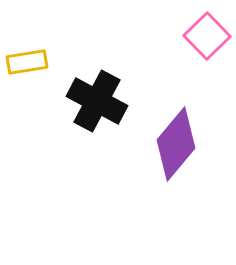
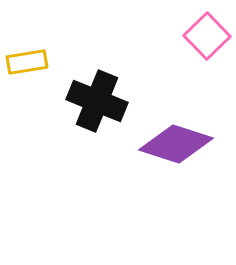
black cross: rotated 6 degrees counterclockwise
purple diamond: rotated 68 degrees clockwise
